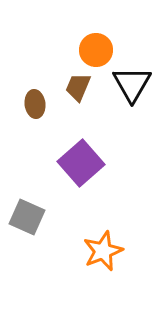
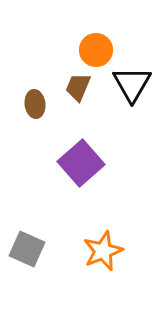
gray square: moved 32 px down
